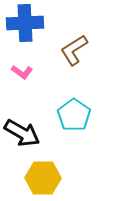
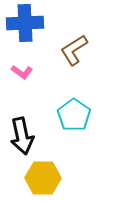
black arrow: moved 3 px down; rotated 48 degrees clockwise
